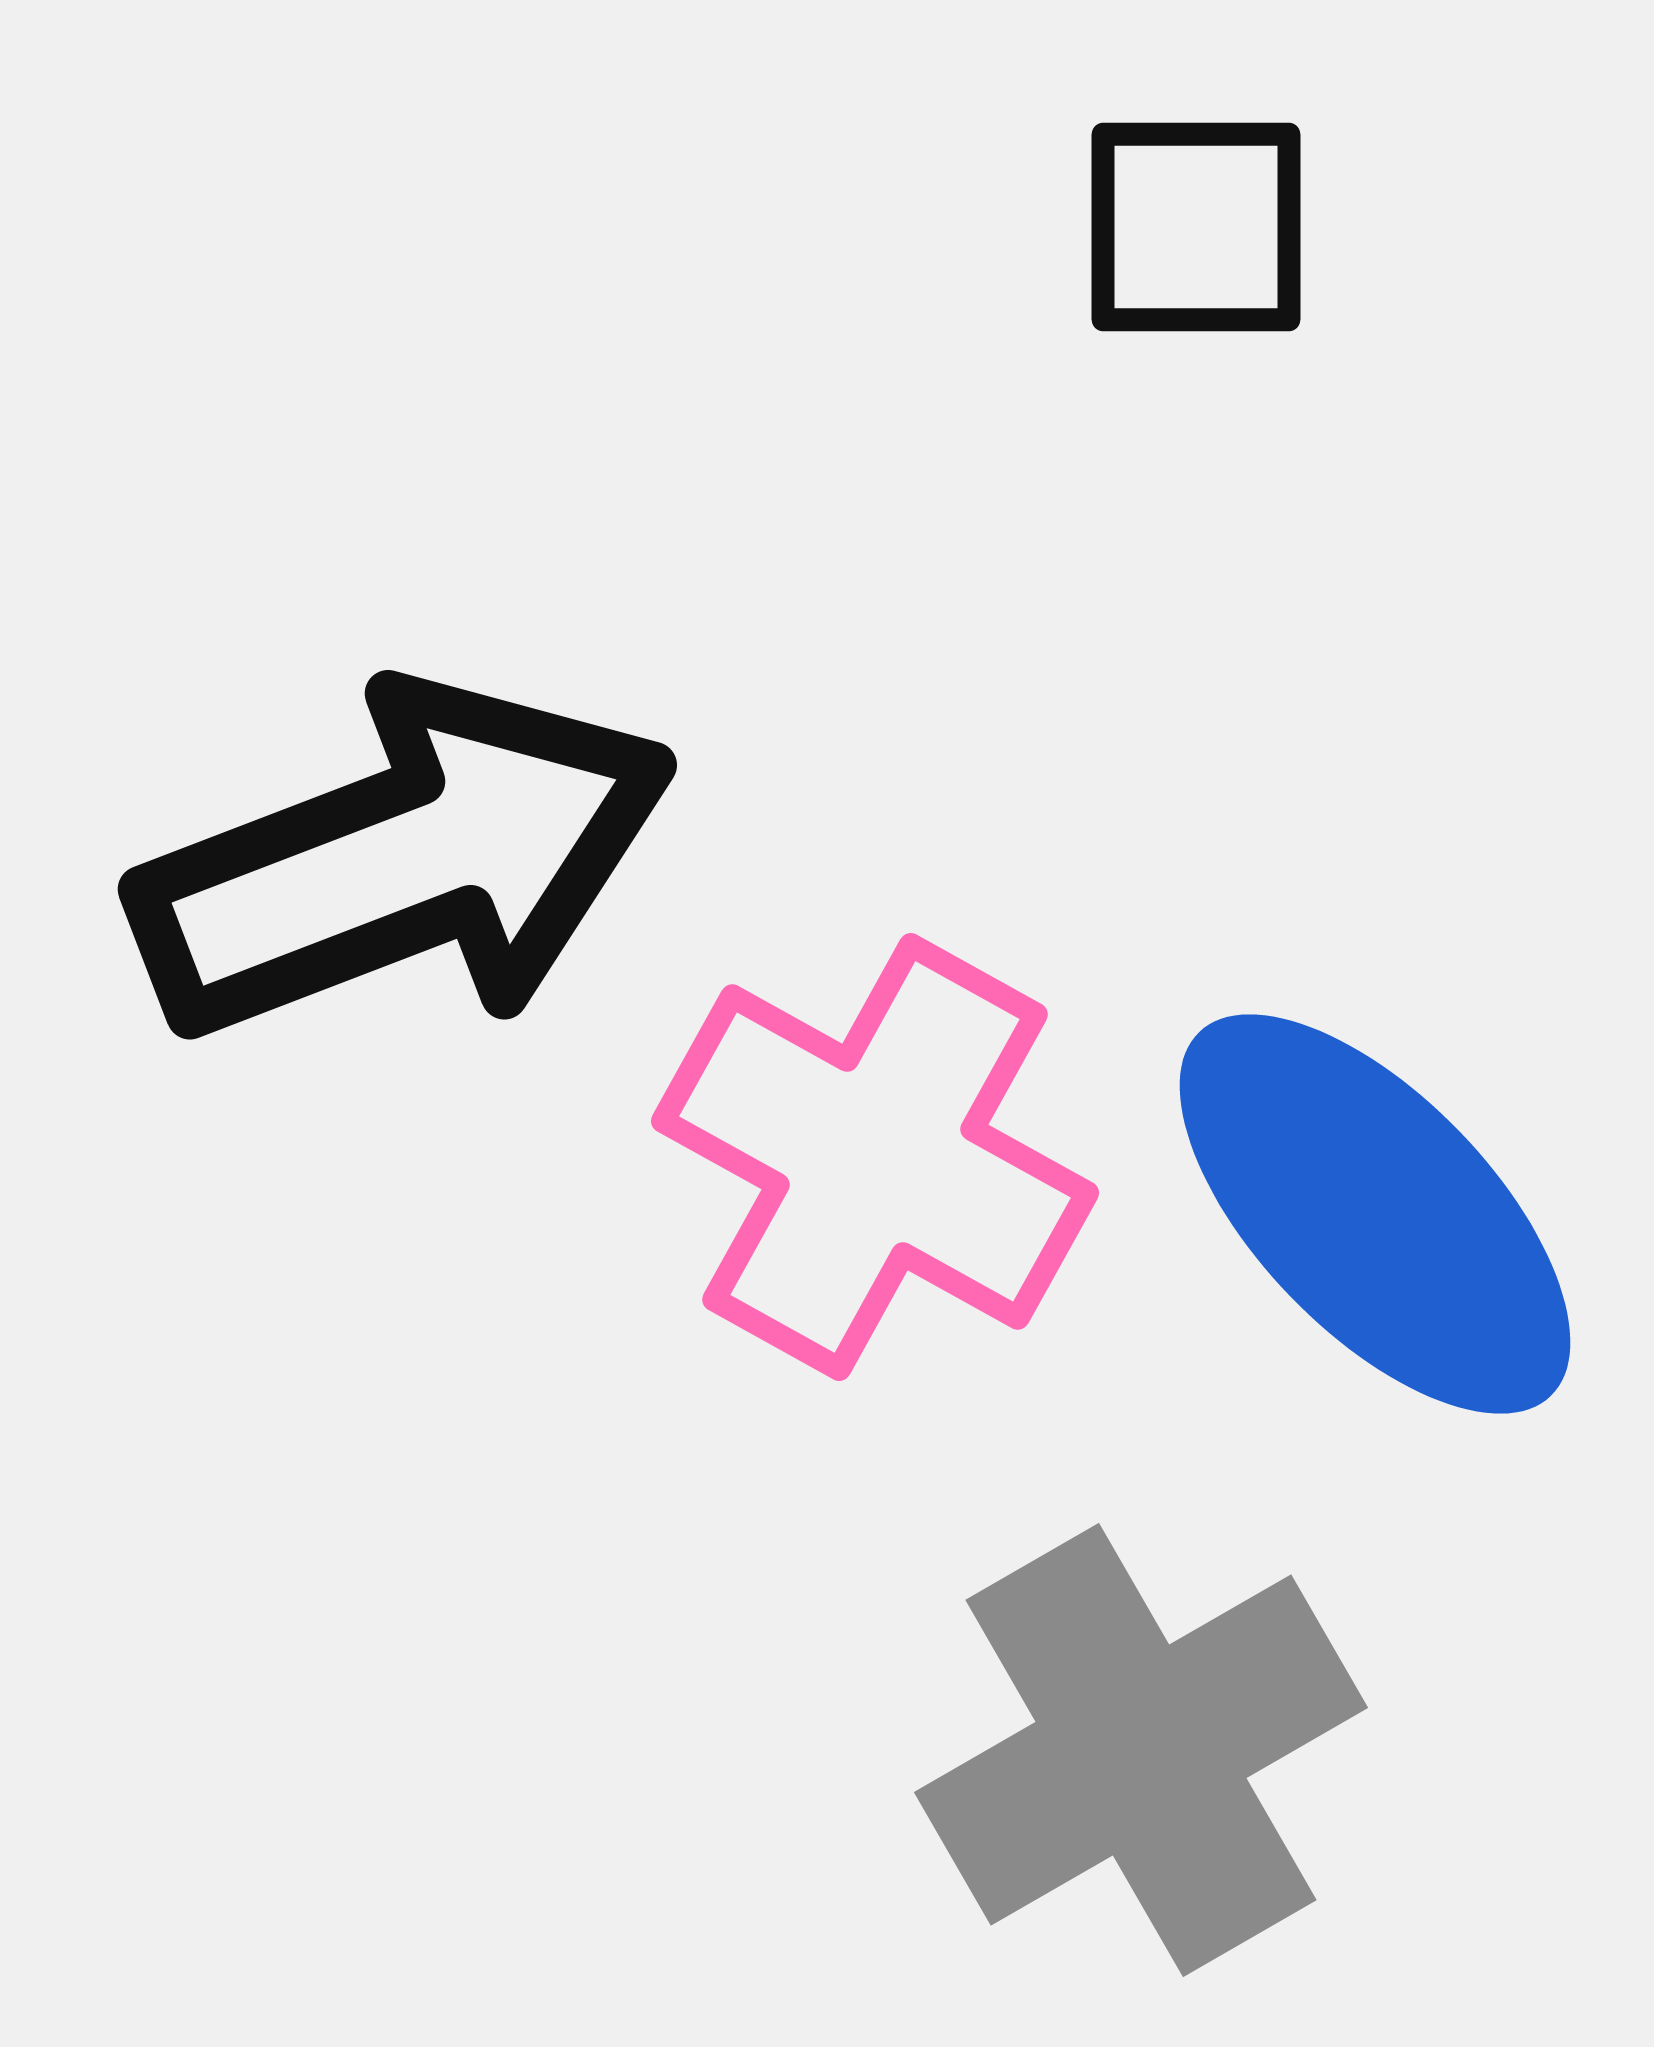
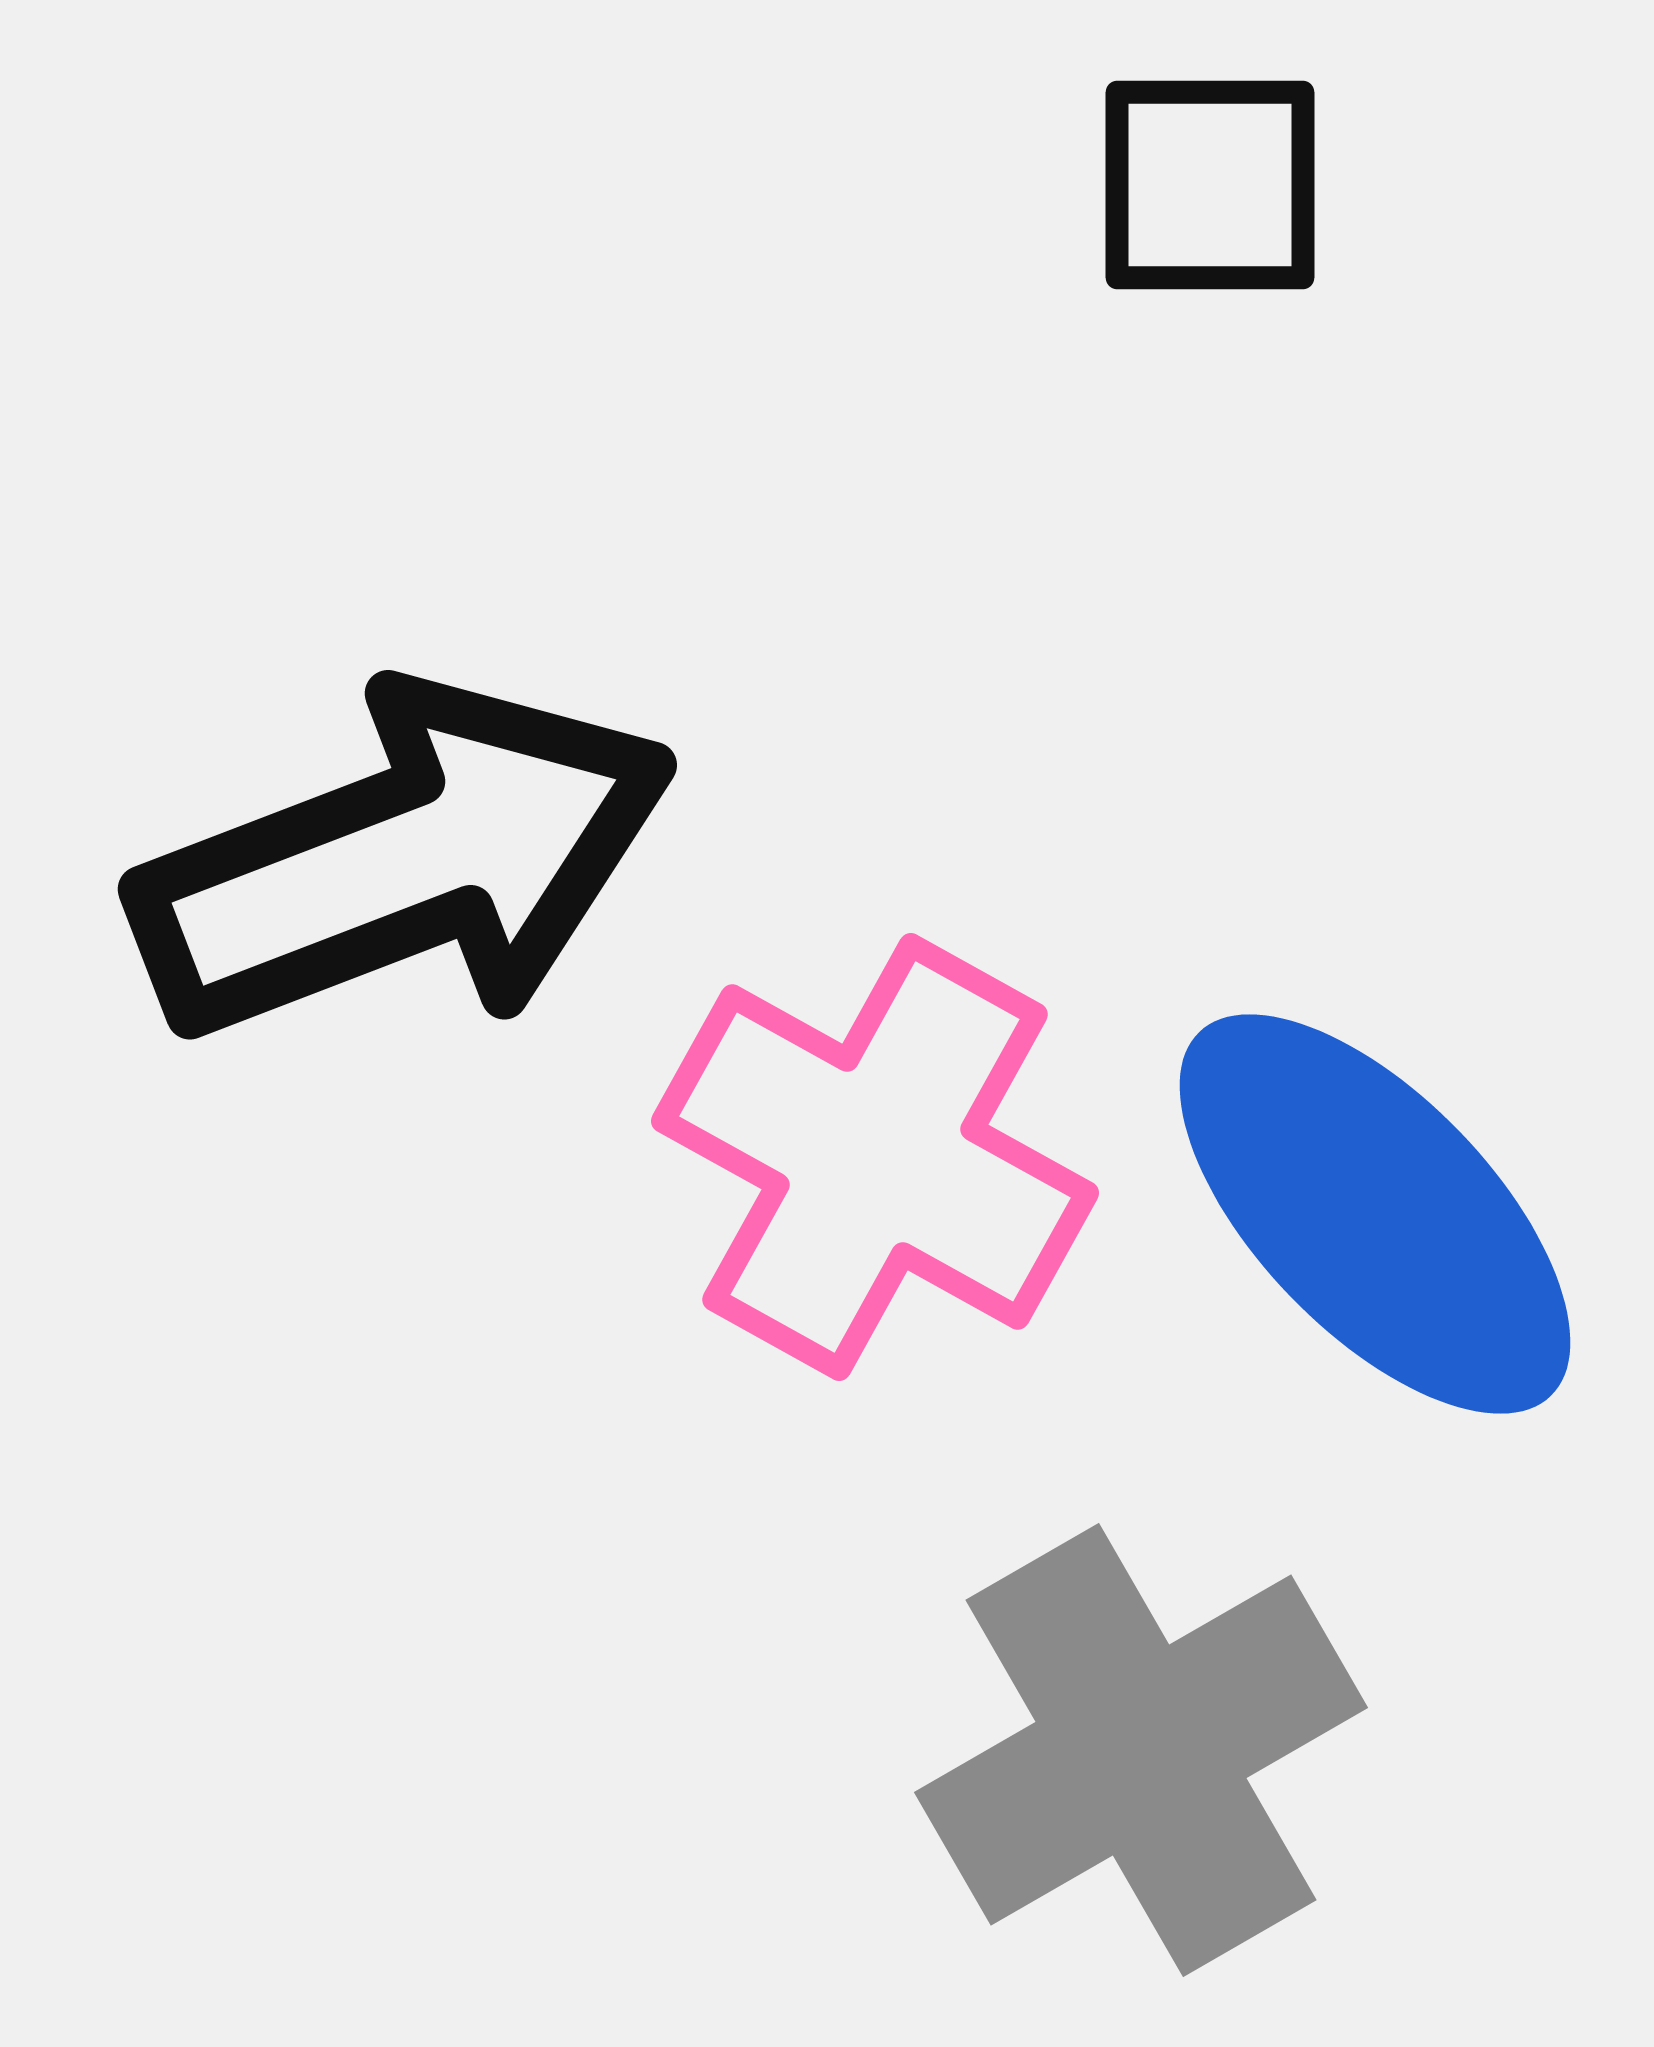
black square: moved 14 px right, 42 px up
